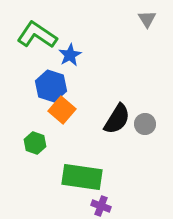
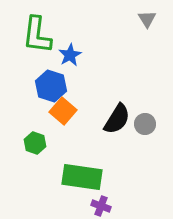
green L-shape: rotated 117 degrees counterclockwise
orange square: moved 1 px right, 1 px down
